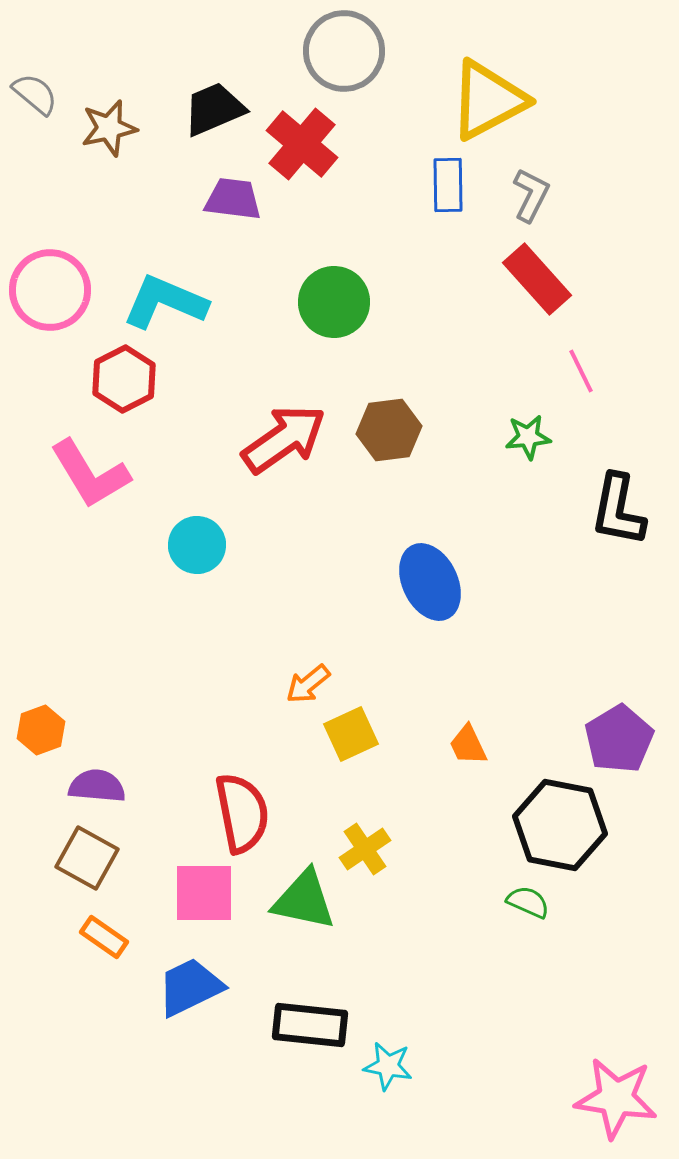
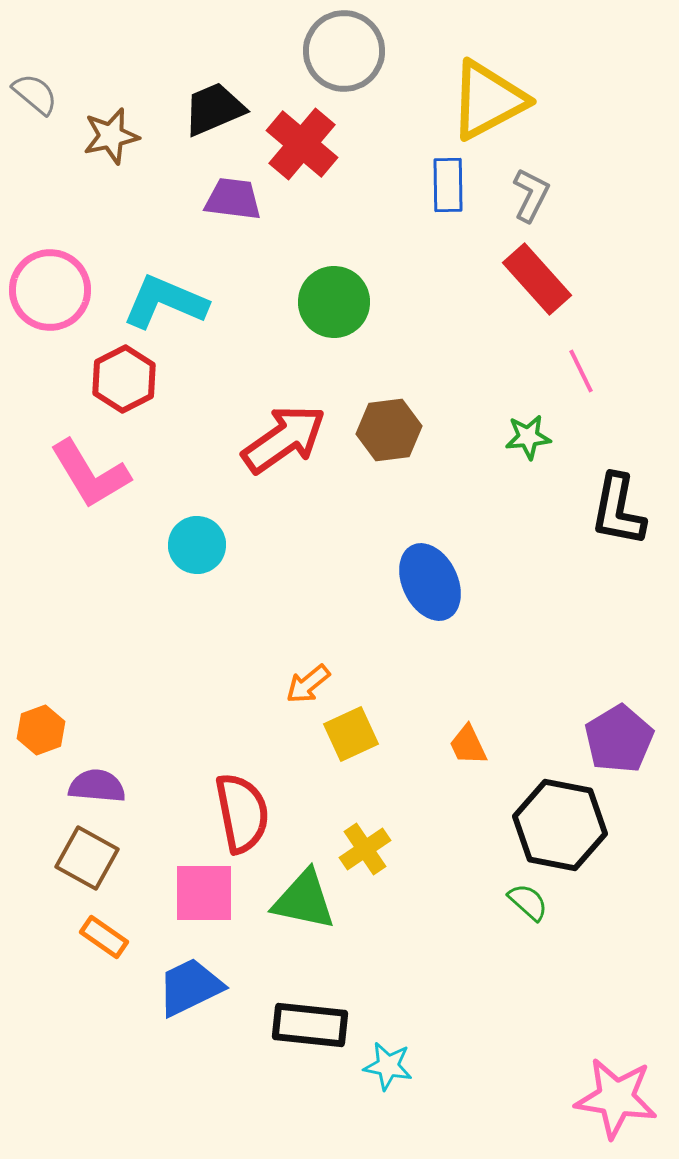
brown star: moved 2 px right, 8 px down
green semicircle: rotated 18 degrees clockwise
